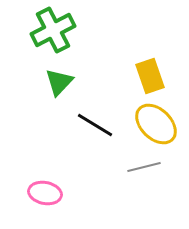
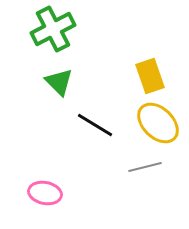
green cross: moved 1 px up
green triangle: rotated 28 degrees counterclockwise
yellow ellipse: moved 2 px right, 1 px up
gray line: moved 1 px right
